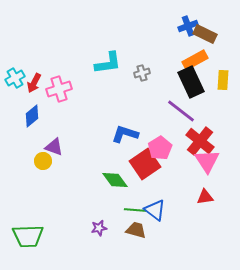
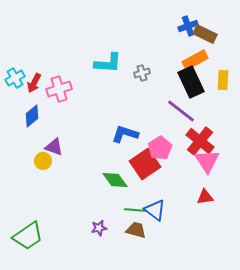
cyan L-shape: rotated 12 degrees clockwise
green trapezoid: rotated 32 degrees counterclockwise
